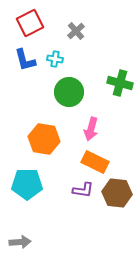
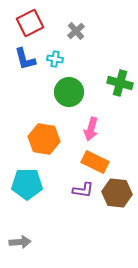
blue L-shape: moved 1 px up
